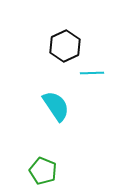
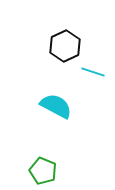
cyan line: moved 1 px right, 1 px up; rotated 20 degrees clockwise
cyan semicircle: rotated 28 degrees counterclockwise
